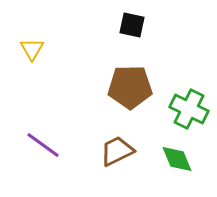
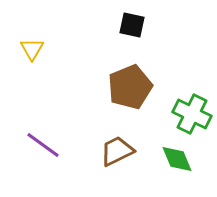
brown pentagon: rotated 21 degrees counterclockwise
green cross: moved 3 px right, 5 px down
